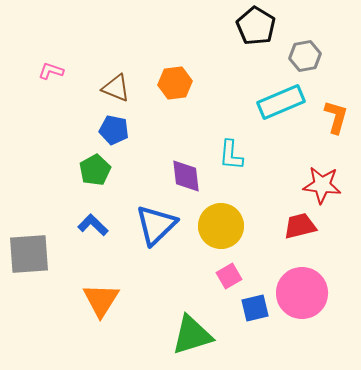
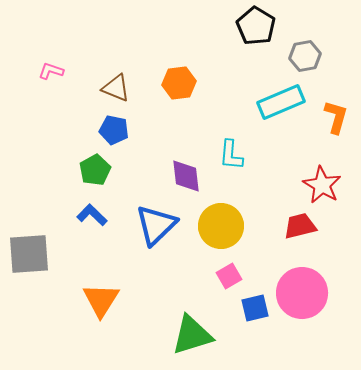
orange hexagon: moved 4 px right
red star: rotated 24 degrees clockwise
blue L-shape: moved 1 px left, 10 px up
